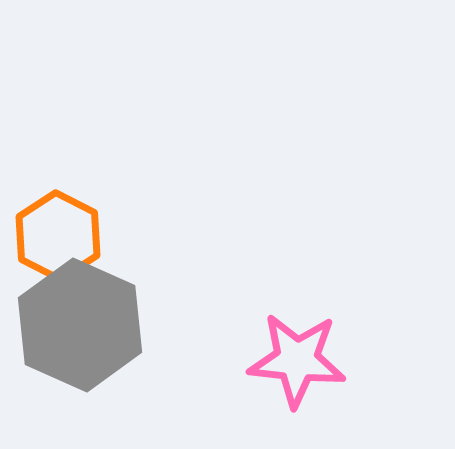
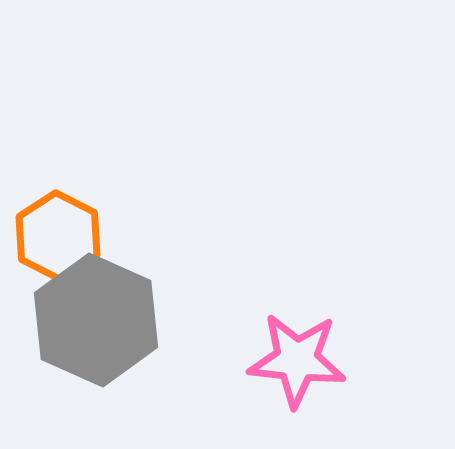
gray hexagon: moved 16 px right, 5 px up
